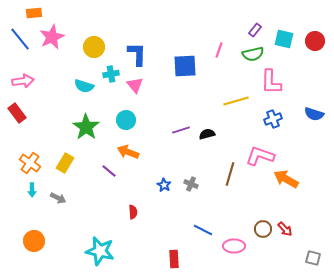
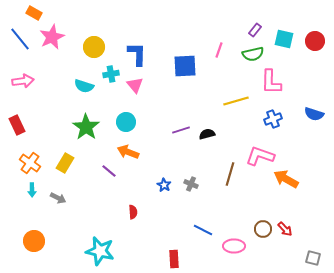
orange rectangle at (34, 13): rotated 35 degrees clockwise
red rectangle at (17, 113): moved 12 px down; rotated 12 degrees clockwise
cyan circle at (126, 120): moved 2 px down
